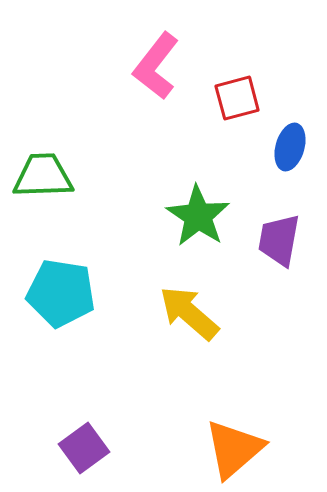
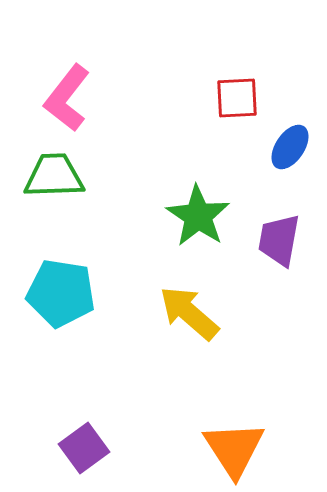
pink L-shape: moved 89 px left, 32 px down
red square: rotated 12 degrees clockwise
blue ellipse: rotated 18 degrees clockwise
green trapezoid: moved 11 px right
orange triangle: rotated 22 degrees counterclockwise
